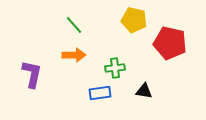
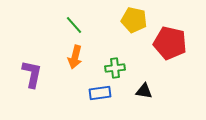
orange arrow: moved 1 px right, 2 px down; rotated 105 degrees clockwise
